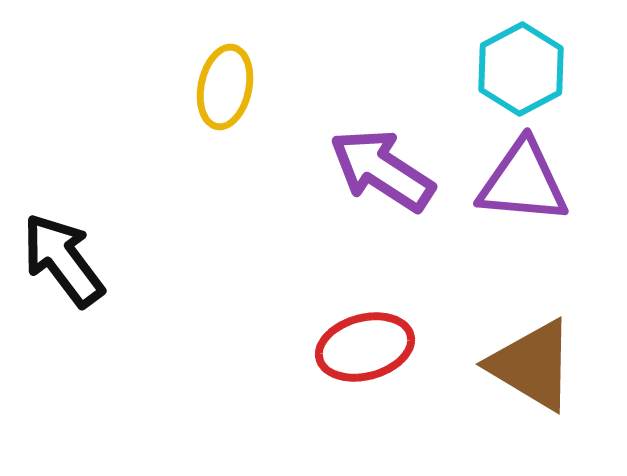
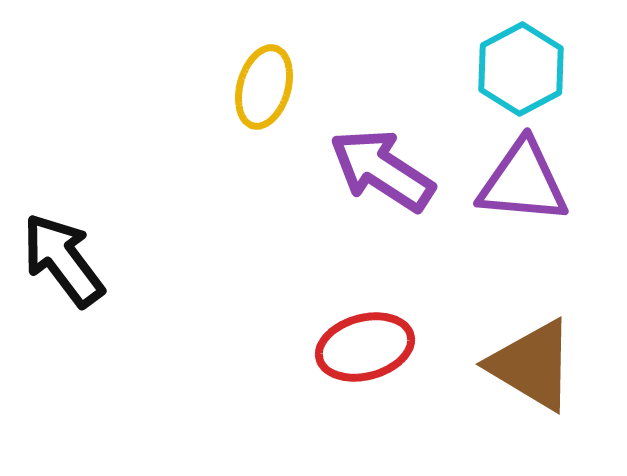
yellow ellipse: moved 39 px right; rotated 4 degrees clockwise
